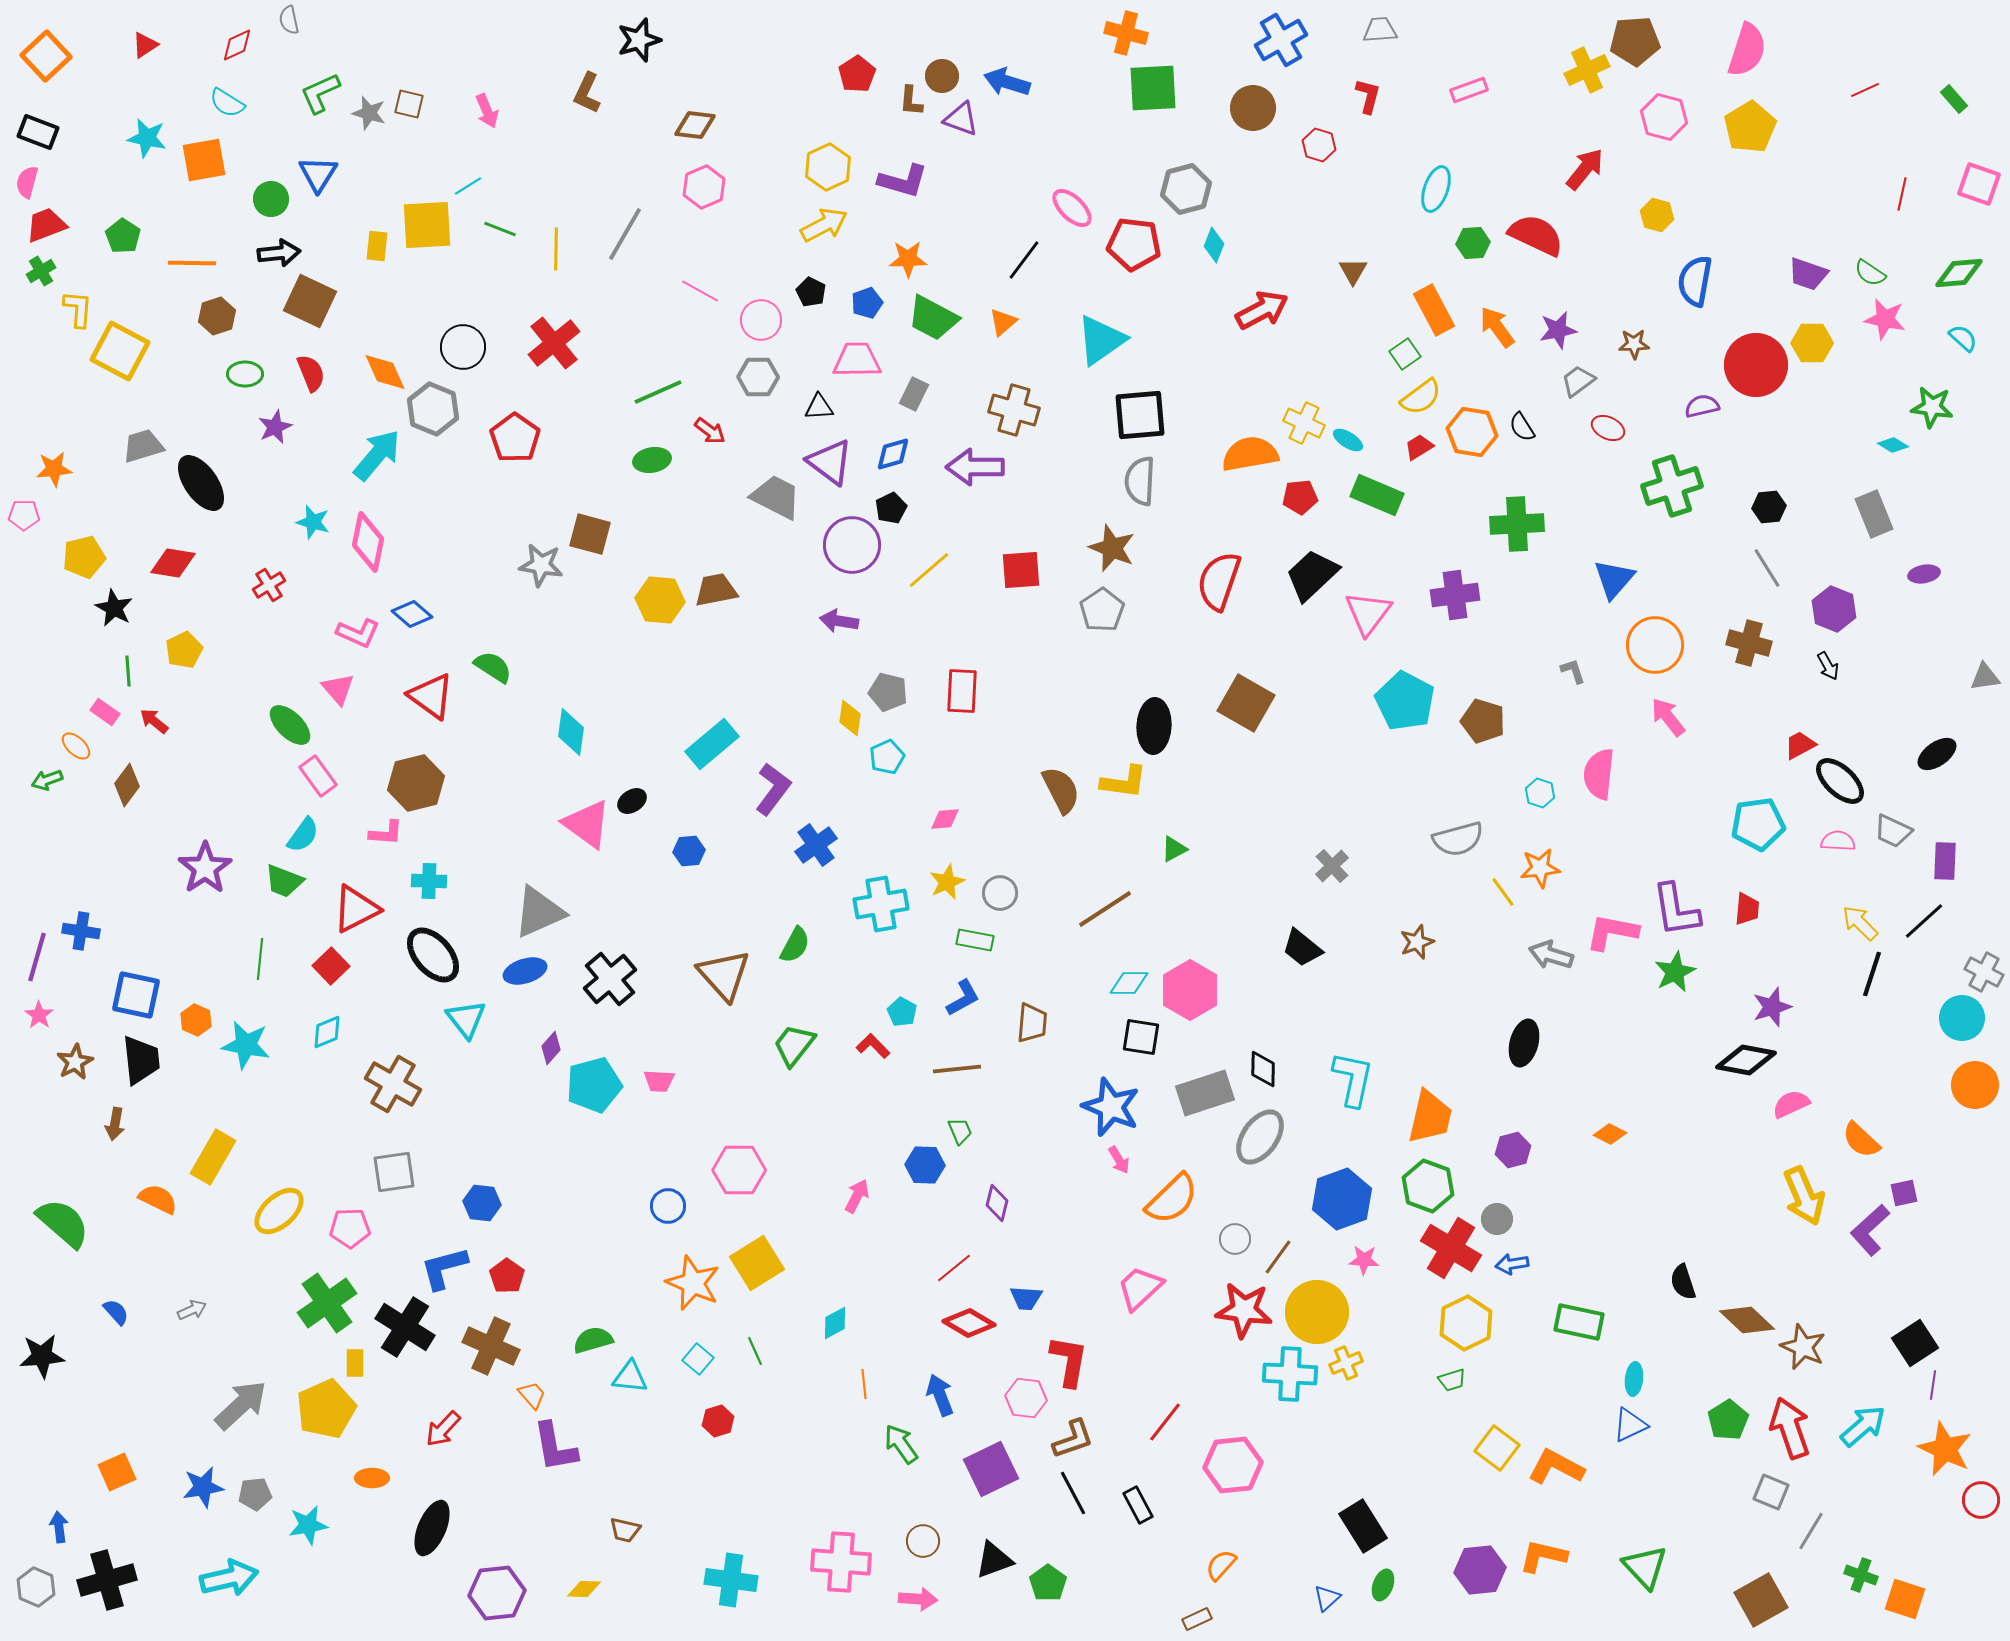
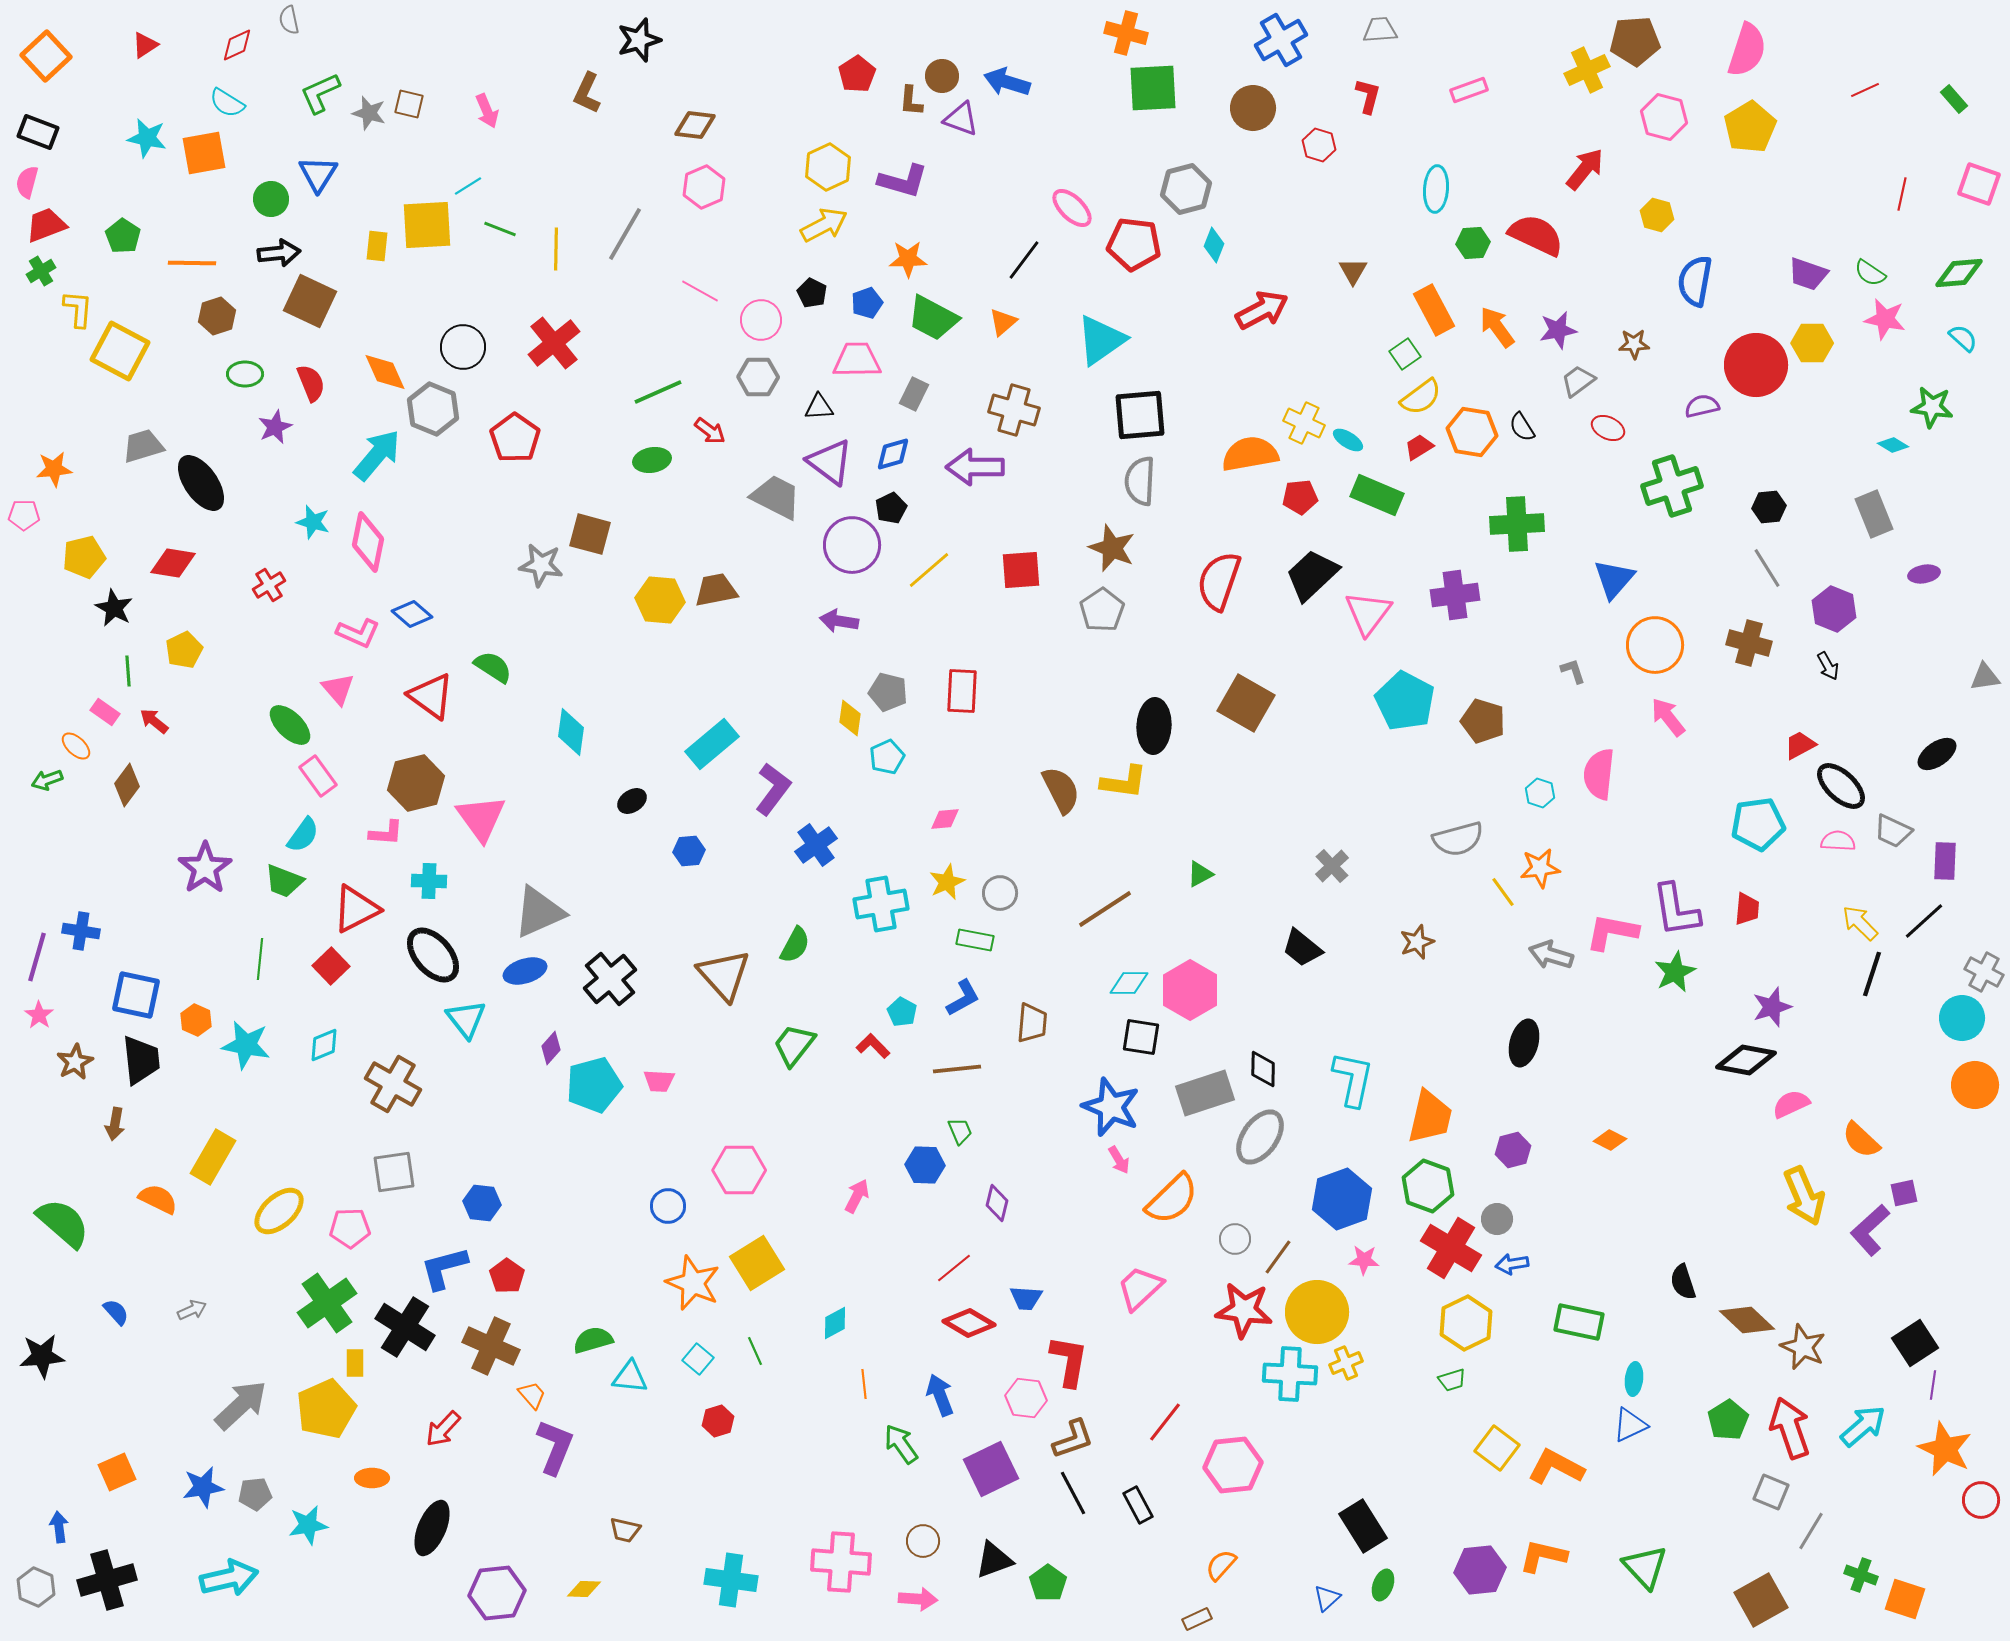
orange square at (204, 160): moved 7 px up
cyan ellipse at (1436, 189): rotated 15 degrees counterclockwise
black pentagon at (811, 292): moved 1 px right, 1 px down
red semicircle at (311, 373): moved 10 px down
black ellipse at (1840, 781): moved 1 px right, 5 px down
pink triangle at (587, 824): moved 106 px left, 6 px up; rotated 18 degrees clockwise
green triangle at (1174, 849): moved 26 px right, 25 px down
cyan diamond at (327, 1032): moved 3 px left, 13 px down
orange diamond at (1610, 1134): moved 6 px down
purple L-shape at (555, 1447): rotated 148 degrees counterclockwise
